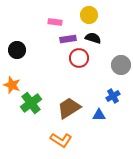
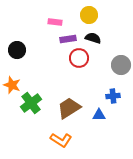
blue cross: rotated 24 degrees clockwise
